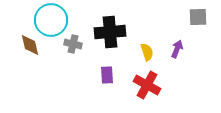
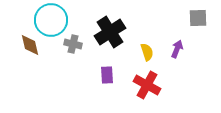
gray square: moved 1 px down
black cross: rotated 28 degrees counterclockwise
